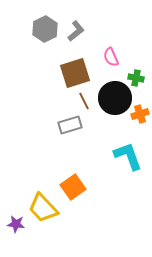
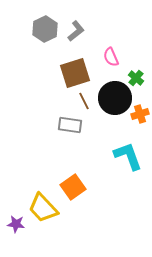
green cross: rotated 28 degrees clockwise
gray rectangle: rotated 25 degrees clockwise
